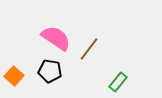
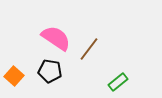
green rectangle: rotated 12 degrees clockwise
